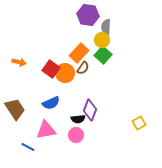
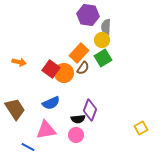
green square: moved 3 px down; rotated 18 degrees clockwise
orange circle: moved 1 px left
yellow square: moved 2 px right, 5 px down
